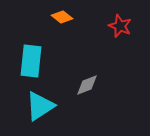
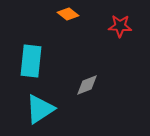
orange diamond: moved 6 px right, 3 px up
red star: rotated 20 degrees counterclockwise
cyan triangle: moved 3 px down
